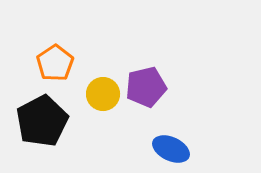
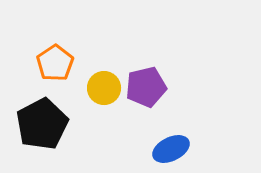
yellow circle: moved 1 px right, 6 px up
black pentagon: moved 3 px down
blue ellipse: rotated 51 degrees counterclockwise
